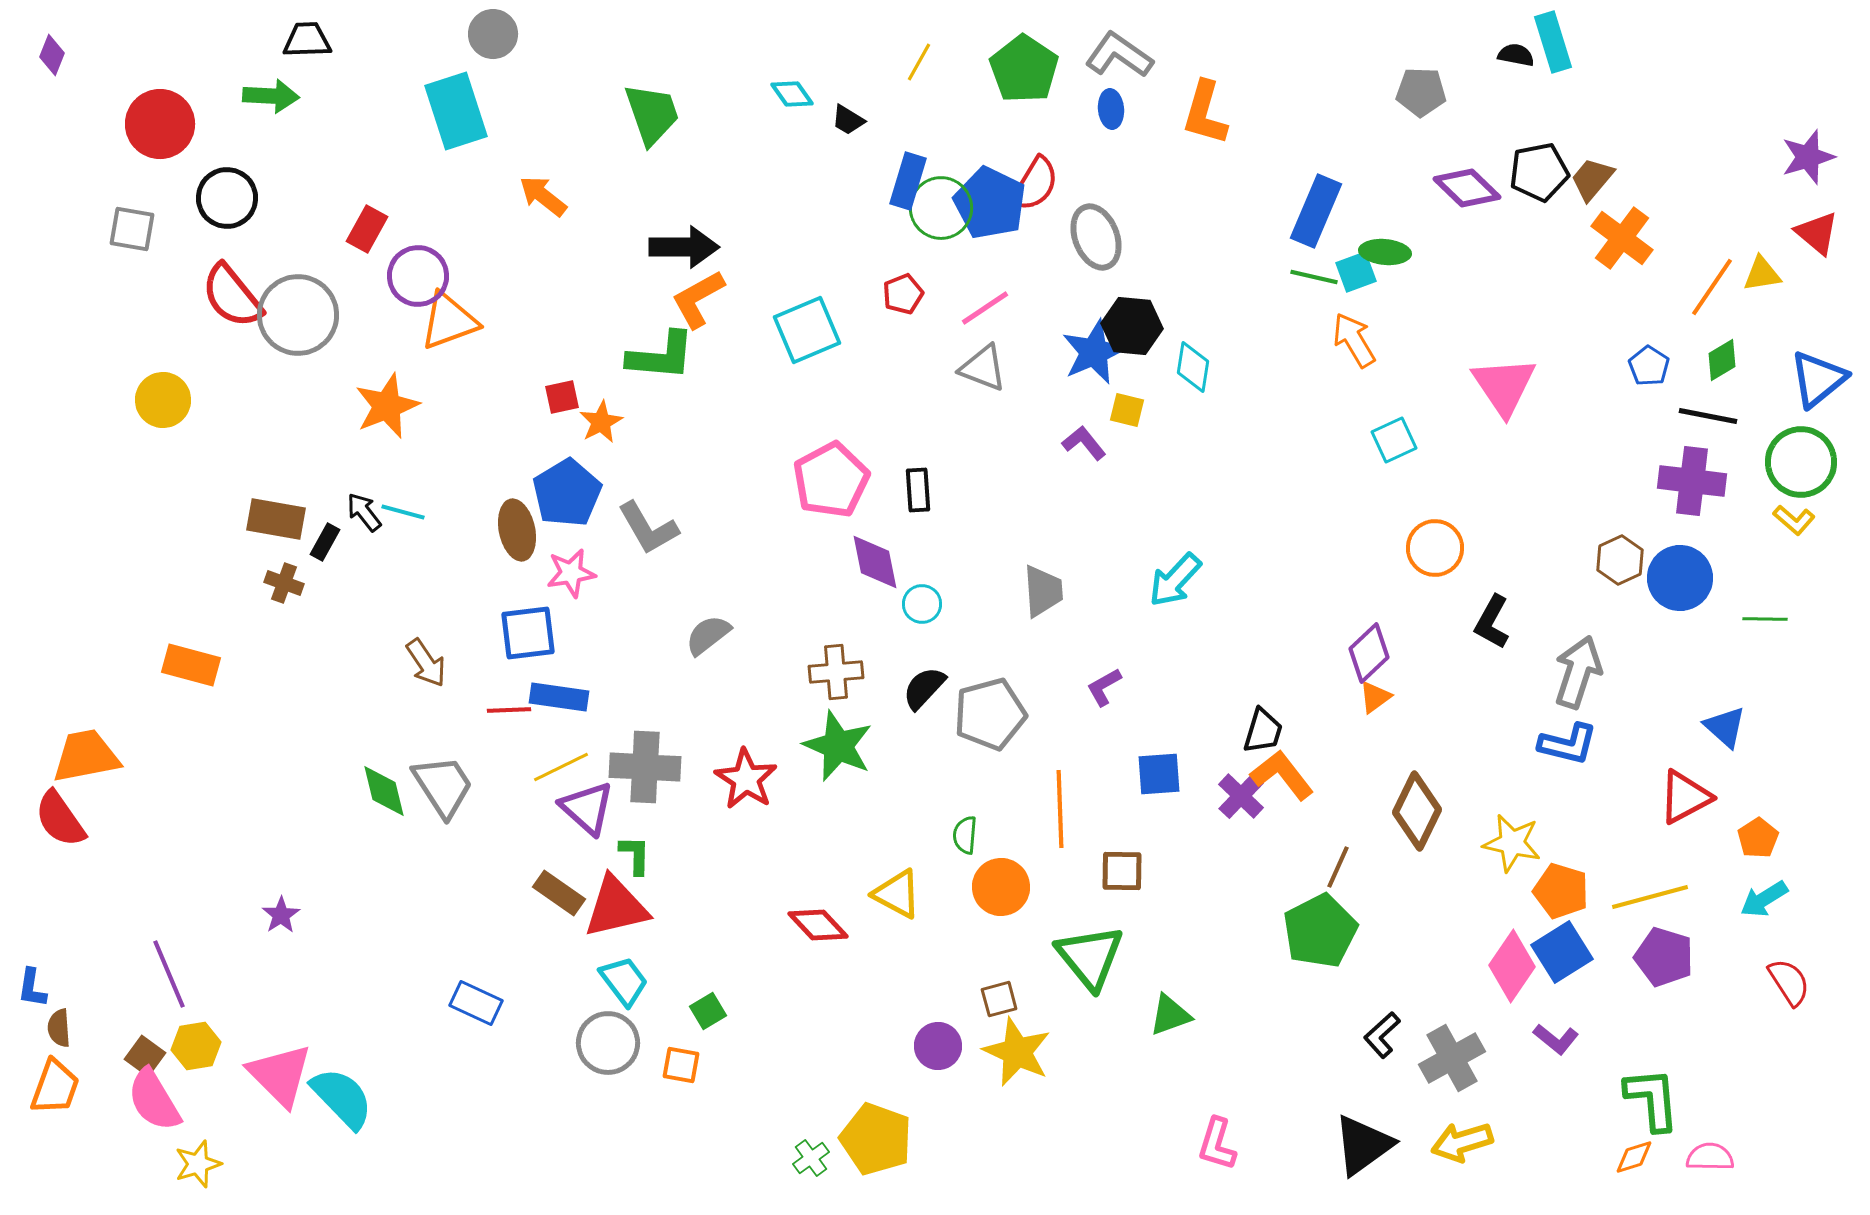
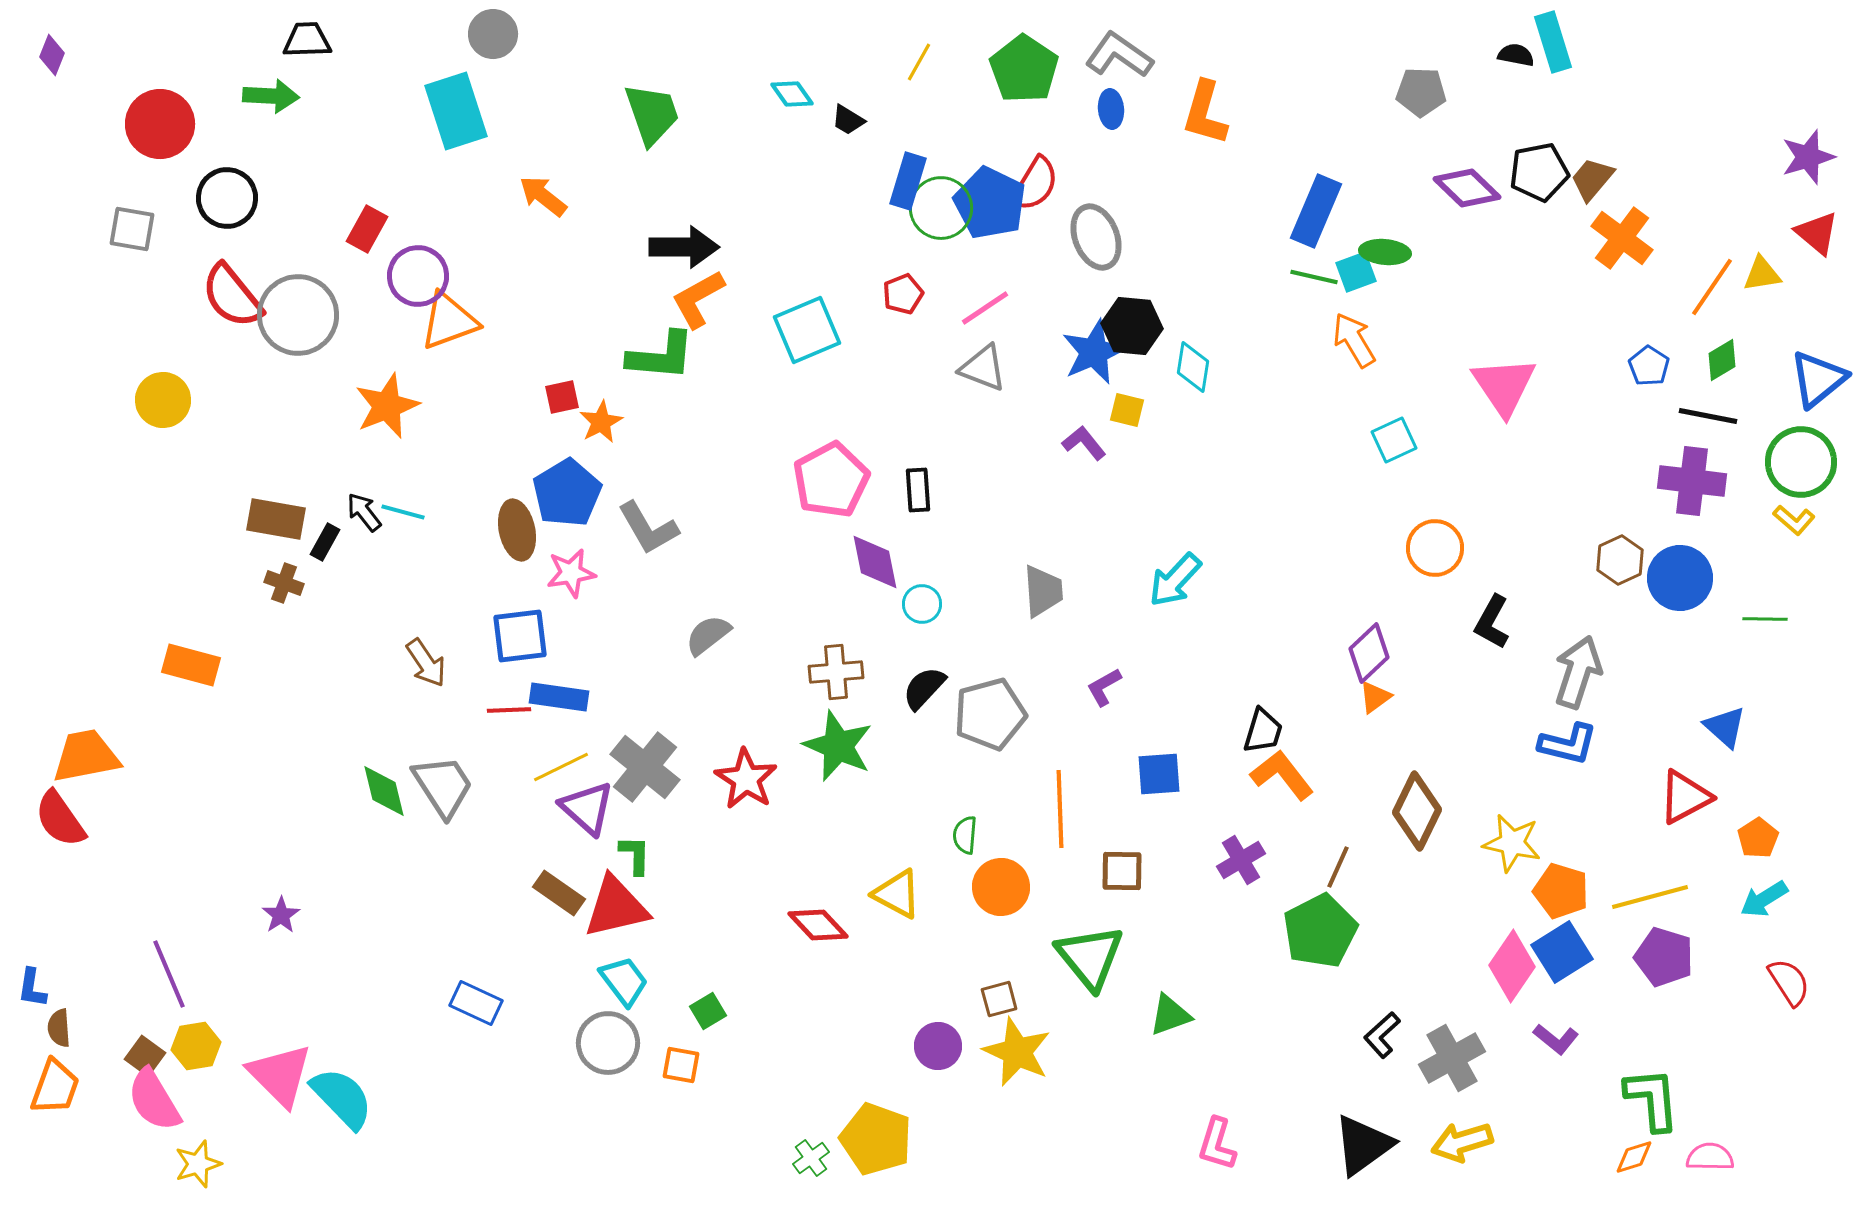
blue square at (528, 633): moved 8 px left, 3 px down
gray cross at (645, 767): rotated 36 degrees clockwise
purple cross at (1241, 796): moved 64 px down; rotated 15 degrees clockwise
